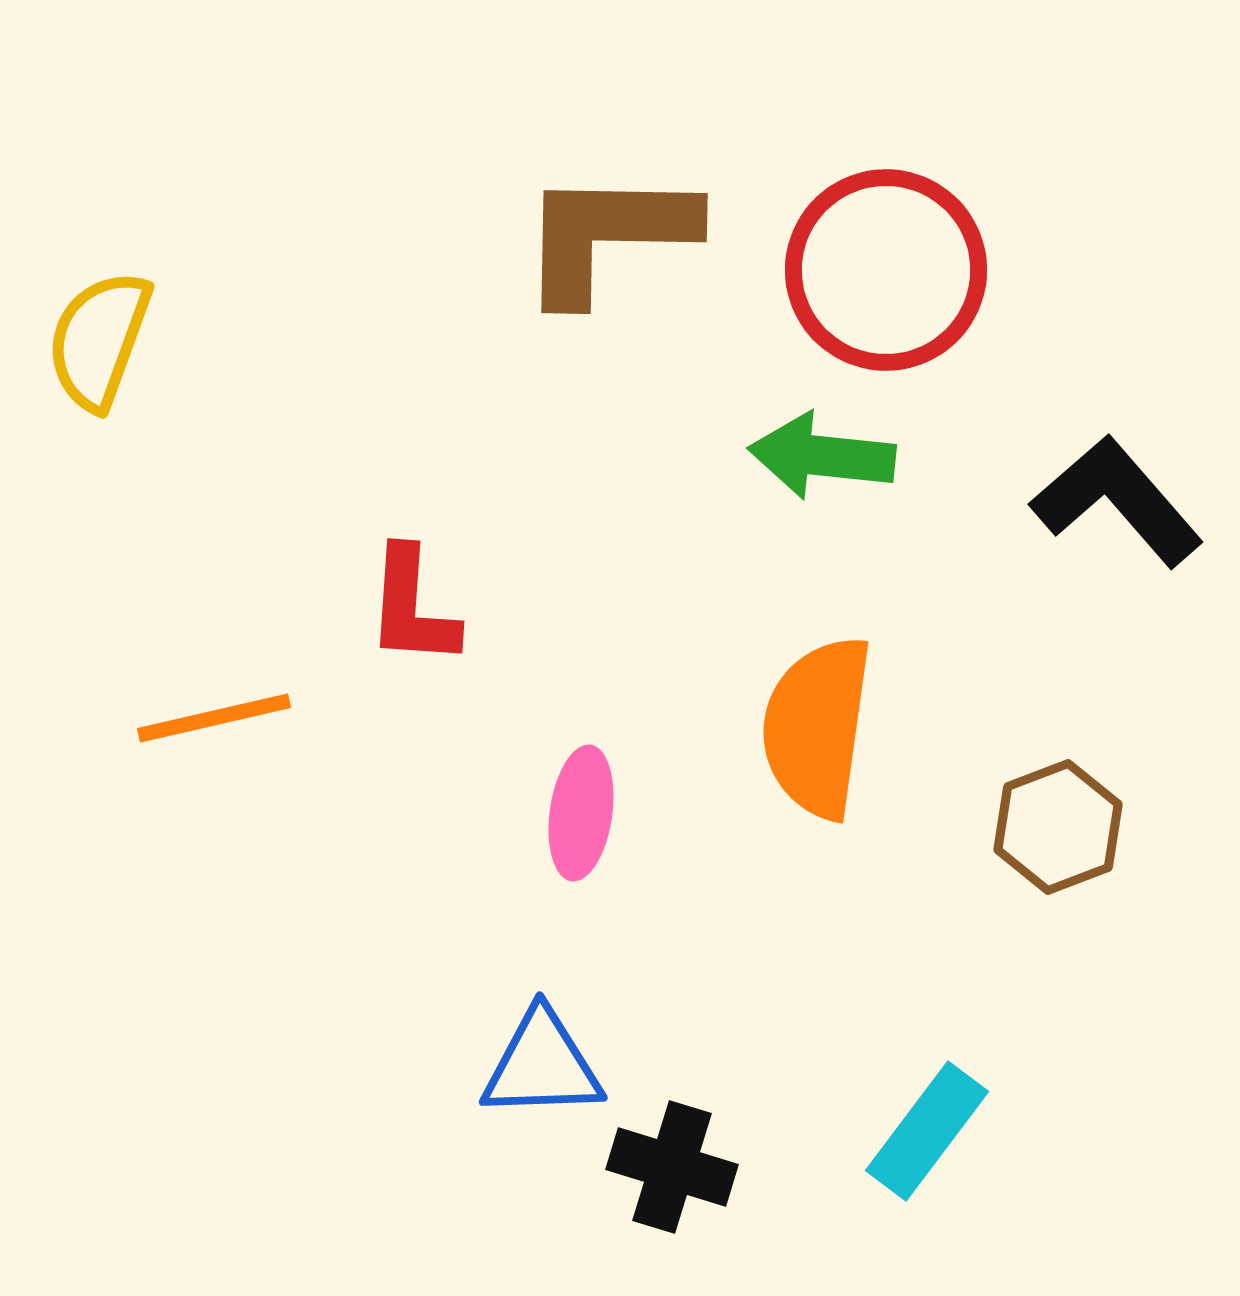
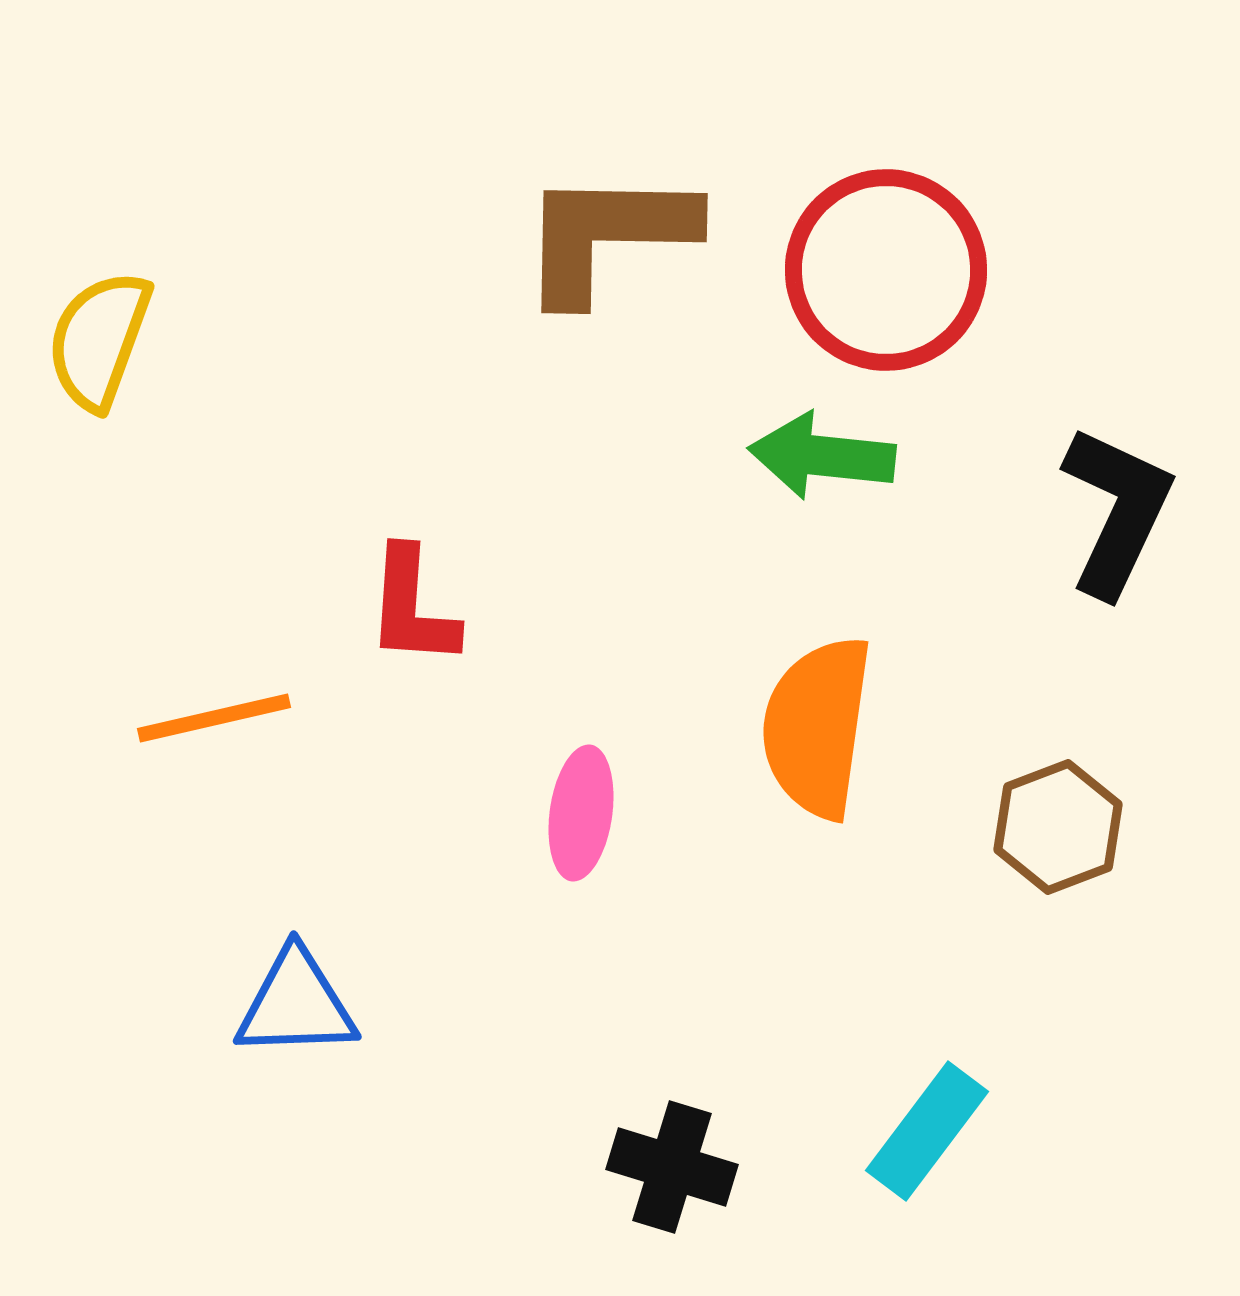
black L-shape: moved 10 px down; rotated 66 degrees clockwise
blue triangle: moved 246 px left, 61 px up
